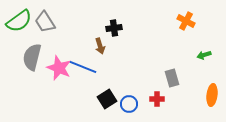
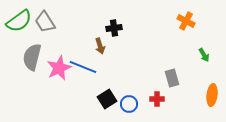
green arrow: rotated 104 degrees counterclockwise
pink star: rotated 25 degrees clockwise
